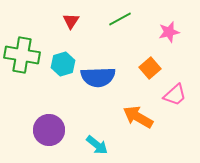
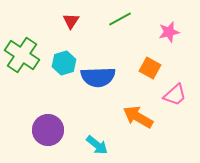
green cross: rotated 24 degrees clockwise
cyan hexagon: moved 1 px right, 1 px up
orange square: rotated 20 degrees counterclockwise
purple circle: moved 1 px left
